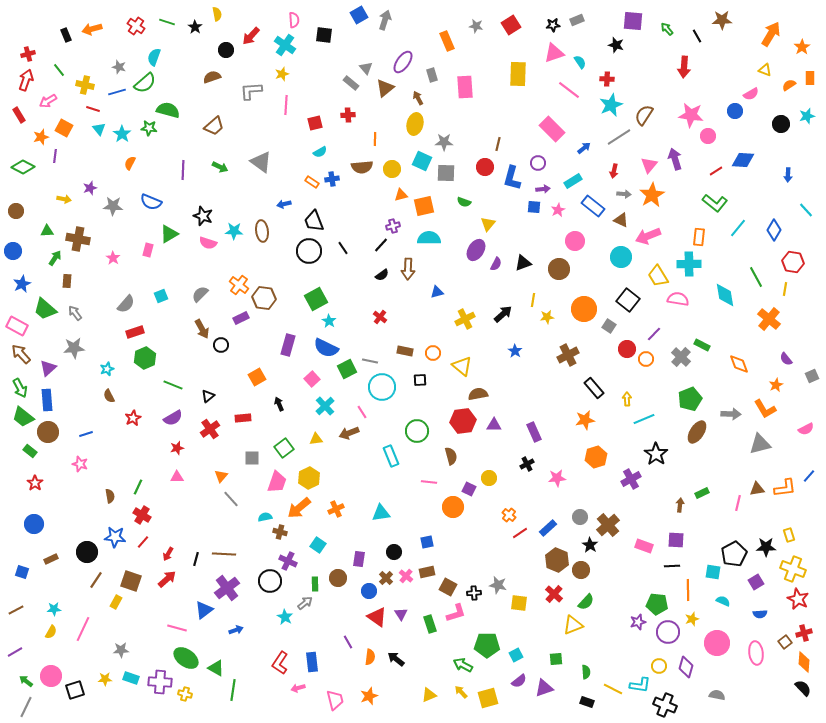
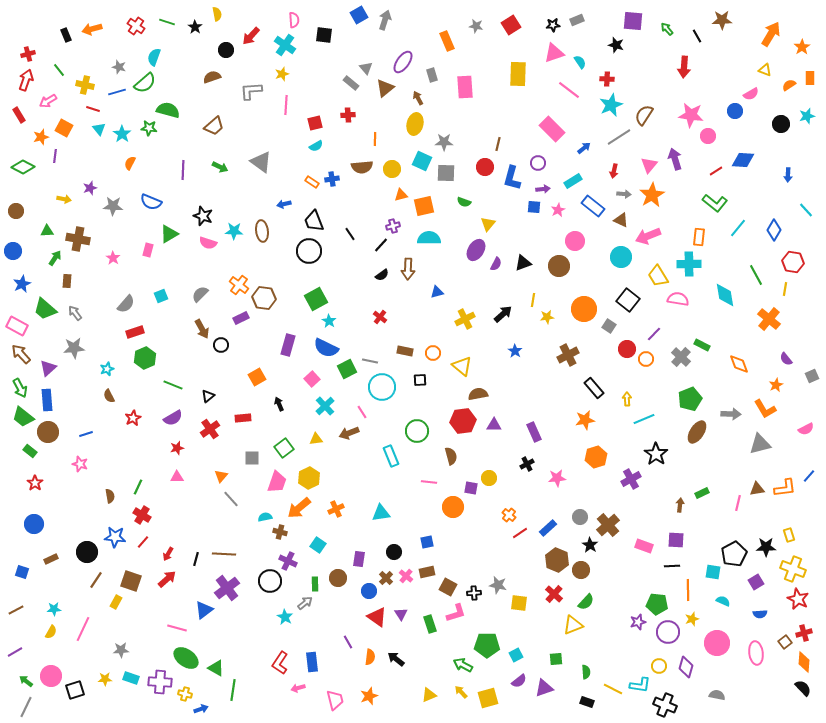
cyan semicircle at (320, 152): moved 4 px left, 6 px up
black line at (343, 248): moved 7 px right, 14 px up
brown circle at (559, 269): moved 3 px up
green line at (756, 277): moved 2 px up
purple square at (469, 489): moved 2 px right, 1 px up; rotated 16 degrees counterclockwise
blue arrow at (236, 630): moved 35 px left, 79 px down
